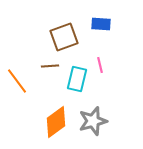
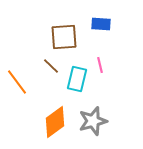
brown square: rotated 16 degrees clockwise
brown line: moved 1 px right; rotated 48 degrees clockwise
orange line: moved 1 px down
orange diamond: moved 1 px left
